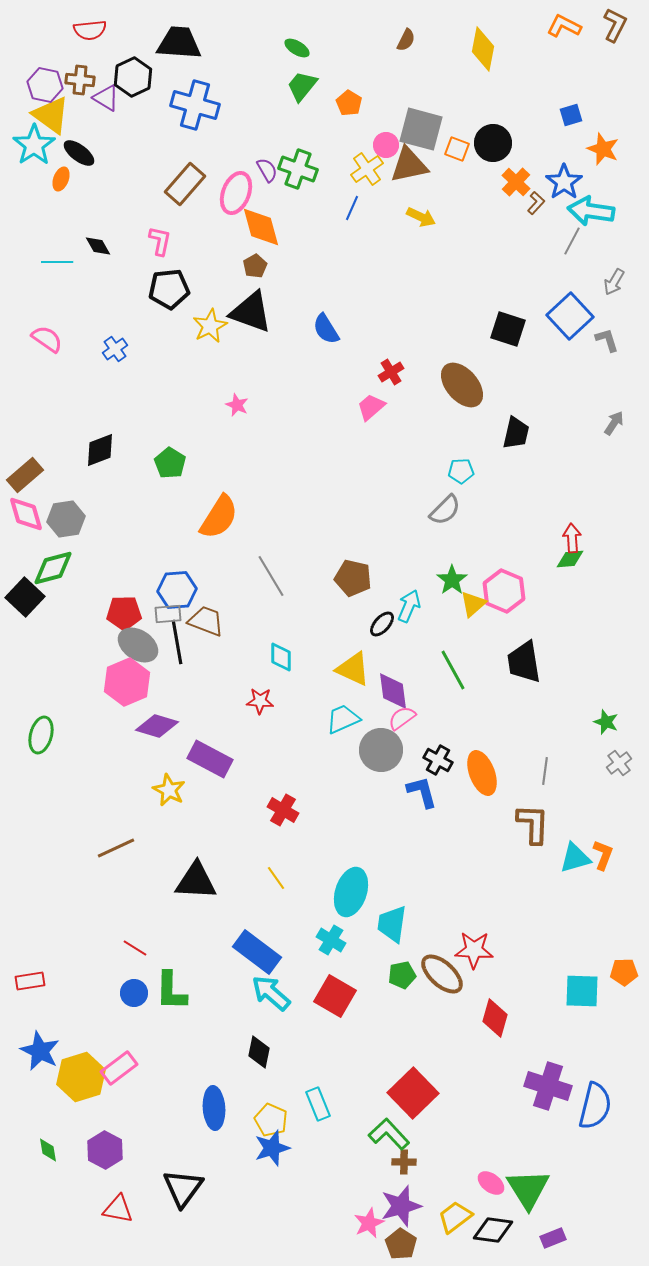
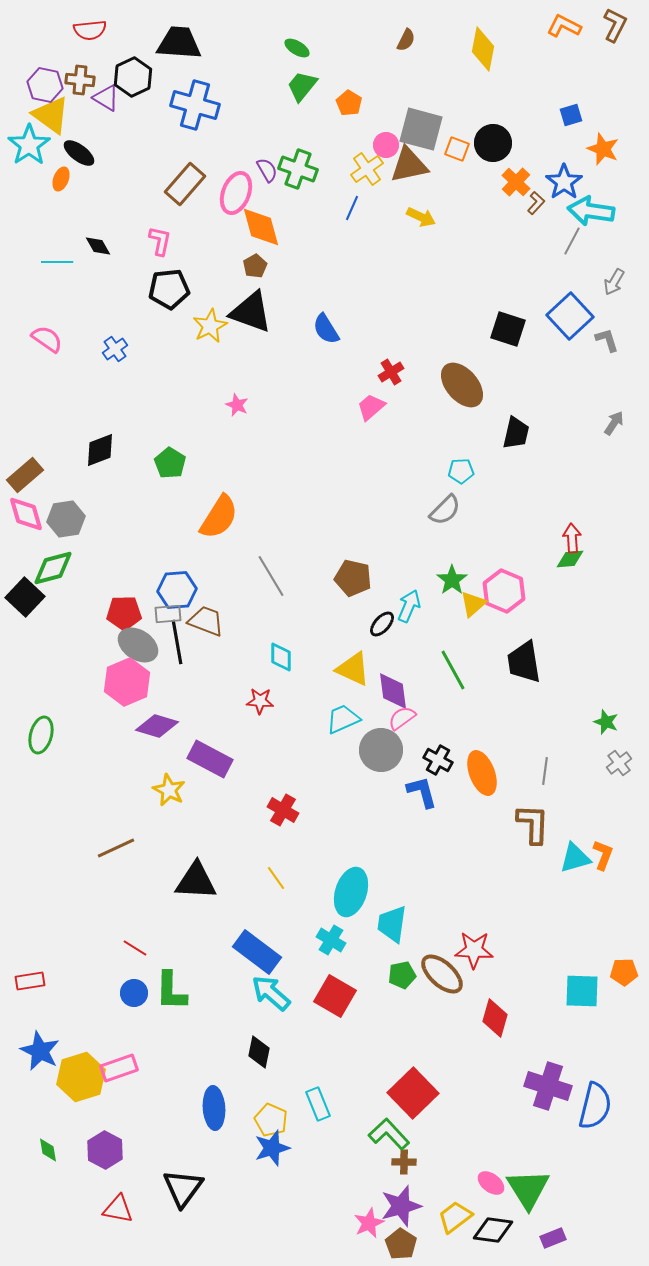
cyan star at (34, 145): moved 5 px left
pink rectangle at (119, 1068): rotated 18 degrees clockwise
